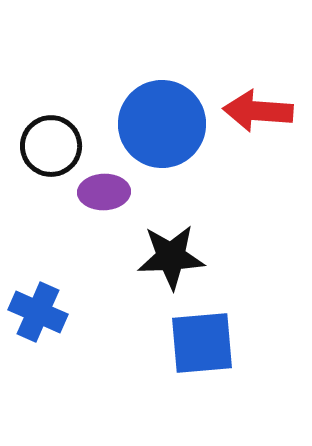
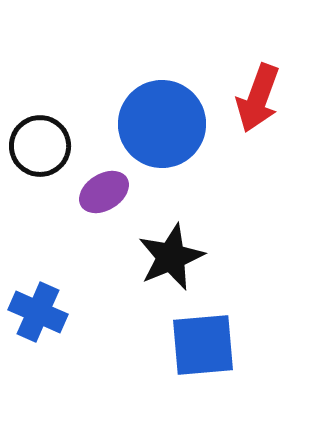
red arrow: moved 13 px up; rotated 74 degrees counterclockwise
black circle: moved 11 px left
purple ellipse: rotated 30 degrees counterclockwise
black star: rotated 20 degrees counterclockwise
blue square: moved 1 px right, 2 px down
